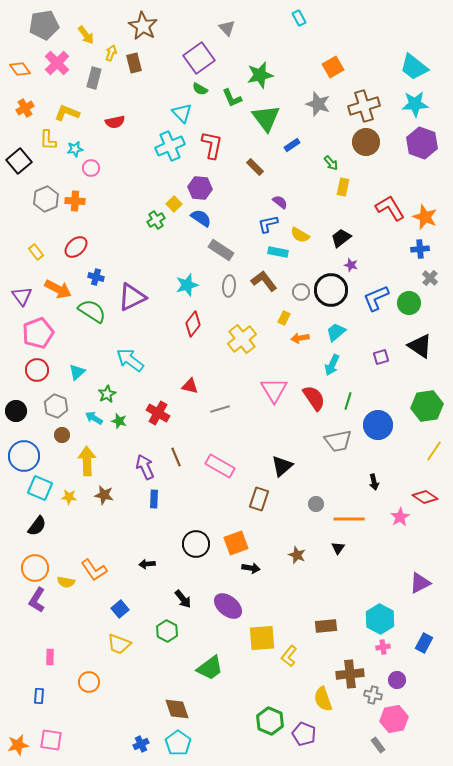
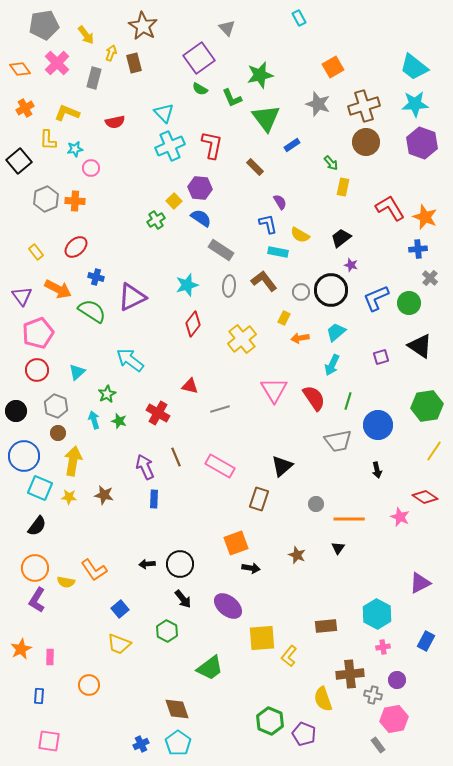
cyan triangle at (182, 113): moved 18 px left
purple semicircle at (280, 202): rotated 21 degrees clockwise
yellow square at (174, 204): moved 3 px up
blue L-shape at (268, 224): rotated 90 degrees clockwise
blue cross at (420, 249): moved 2 px left
cyan arrow at (94, 418): moved 2 px down; rotated 42 degrees clockwise
brown circle at (62, 435): moved 4 px left, 2 px up
yellow arrow at (87, 461): moved 14 px left; rotated 12 degrees clockwise
black arrow at (374, 482): moved 3 px right, 12 px up
pink star at (400, 517): rotated 18 degrees counterclockwise
black circle at (196, 544): moved 16 px left, 20 px down
cyan hexagon at (380, 619): moved 3 px left, 5 px up
blue rectangle at (424, 643): moved 2 px right, 2 px up
orange circle at (89, 682): moved 3 px down
pink square at (51, 740): moved 2 px left, 1 px down
orange star at (18, 745): moved 3 px right, 96 px up; rotated 15 degrees counterclockwise
